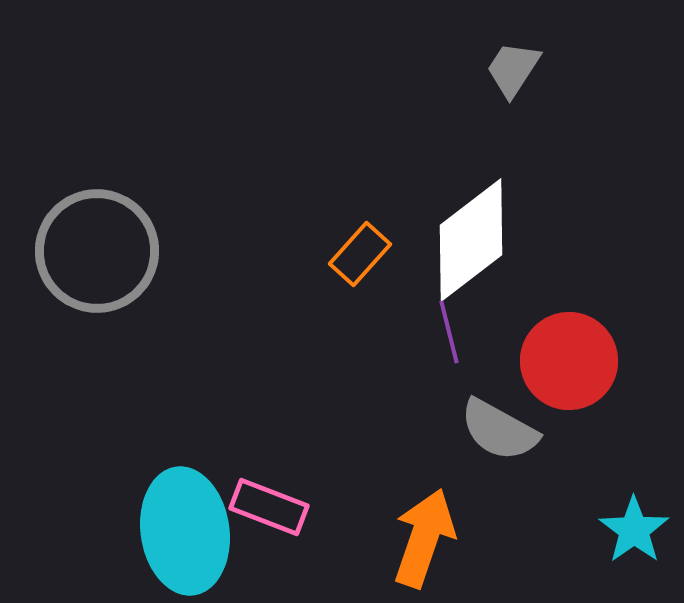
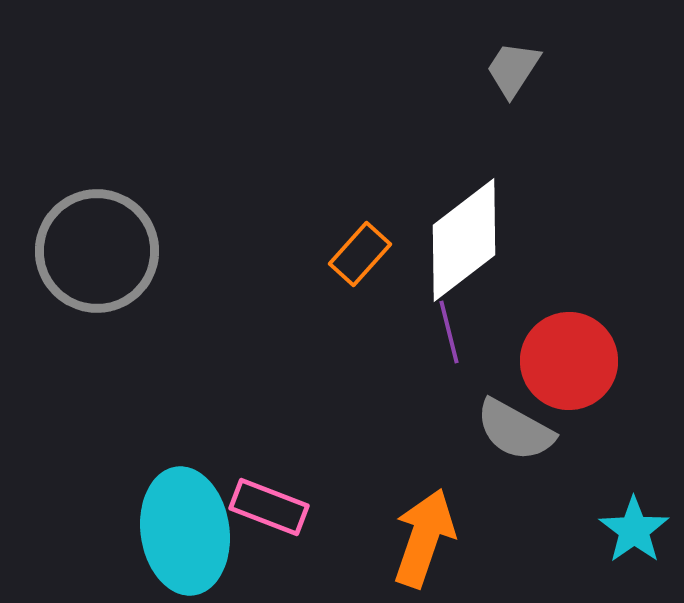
white diamond: moved 7 px left
gray semicircle: moved 16 px right
